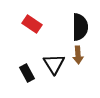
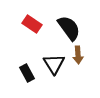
black semicircle: moved 11 px left, 1 px down; rotated 36 degrees counterclockwise
